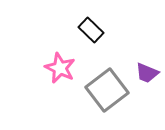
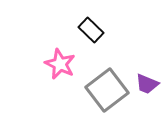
pink star: moved 4 px up
purple trapezoid: moved 11 px down
